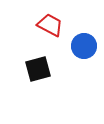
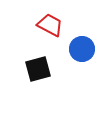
blue circle: moved 2 px left, 3 px down
